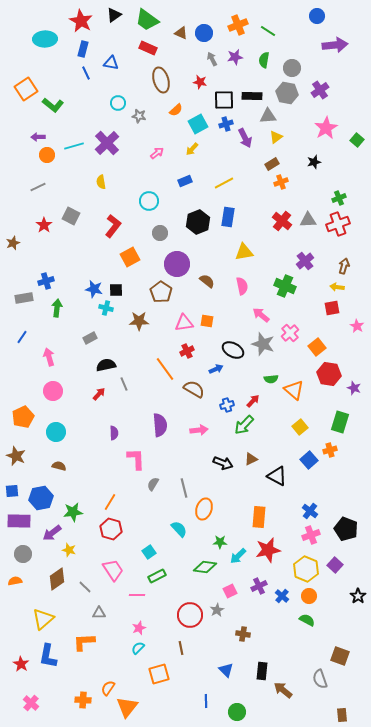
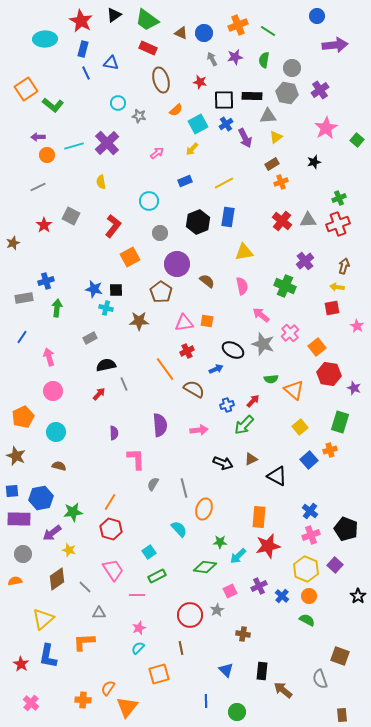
blue cross at (226, 124): rotated 16 degrees counterclockwise
purple rectangle at (19, 521): moved 2 px up
red star at (268, 550): moved 4 px up
